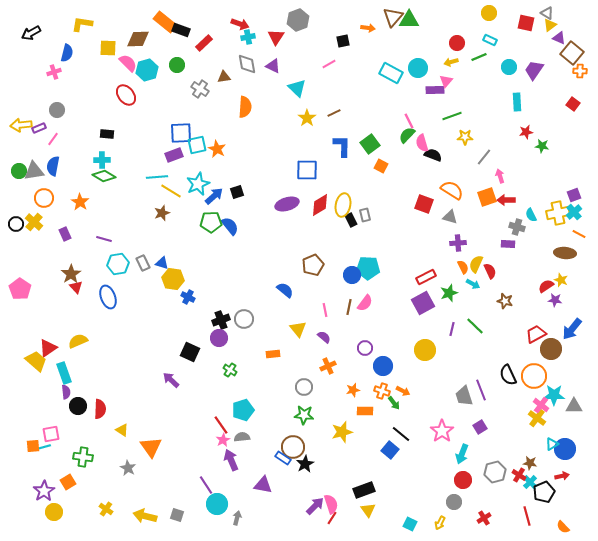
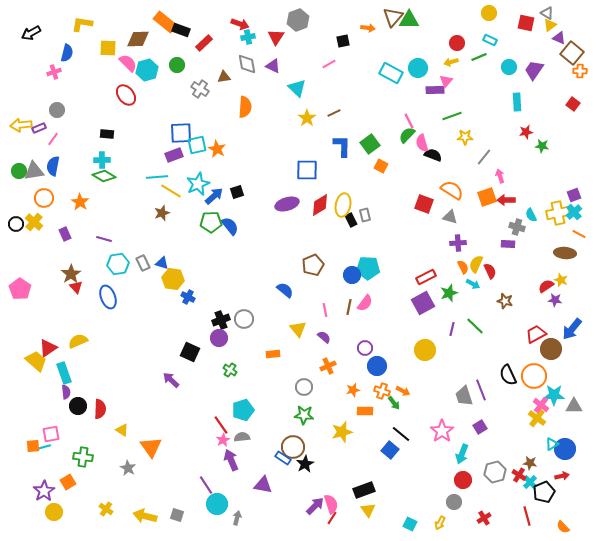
blue circle at (383, 366): moved 6 px left
